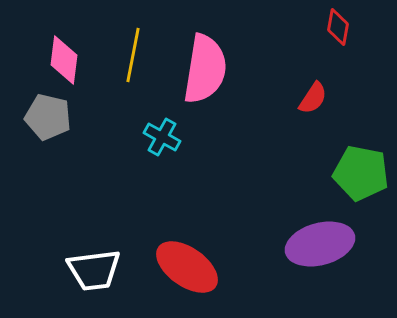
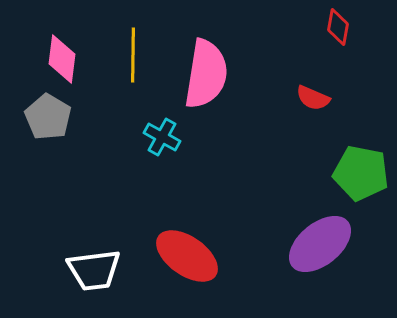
yellow line: rotated 10 degrees counterclockwise
pink diamond: moved 2 px left, 1 px up
pink semicircle: moved 1 px right, 5 px down
red semicircle: rotated 80 degrees clockwise
gray pentagon: rotated 18 degrees clockwise
purple ellipse: rotated 24 degrees counterclockwise
red ellipse: moved 11 px up
